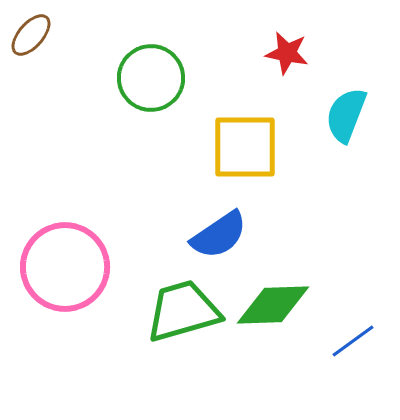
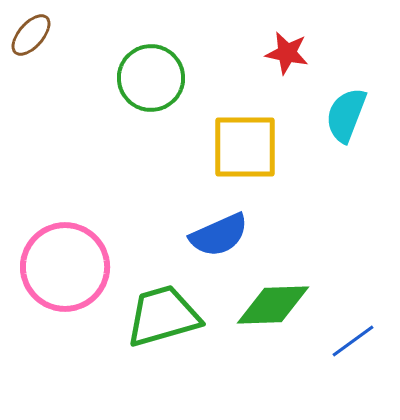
blue semicircle: rotated 10 degrees clockwise
green trapezoid: moved 20 px left, 5 px down
